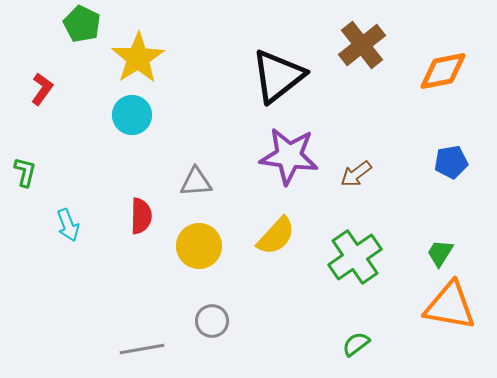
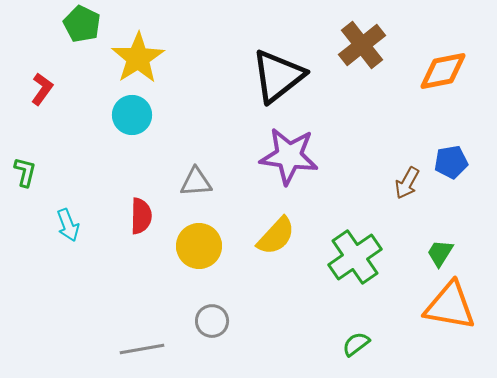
brown arrow: moved 51 px right, 9 px down; rotated 24 degrees counterclockwise
